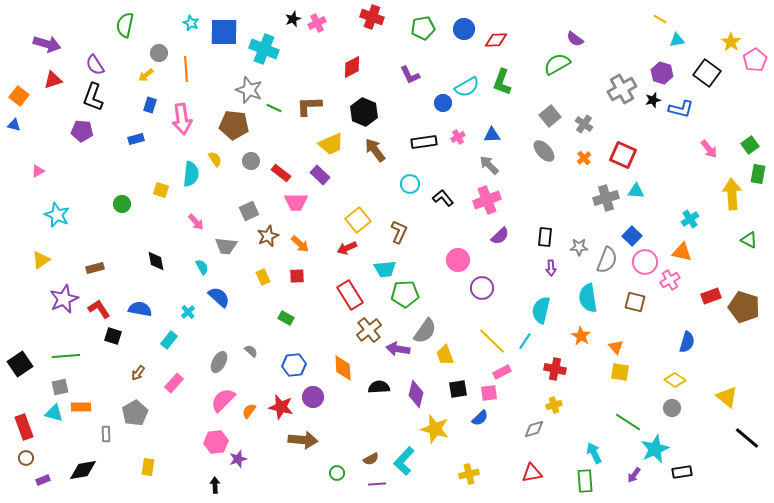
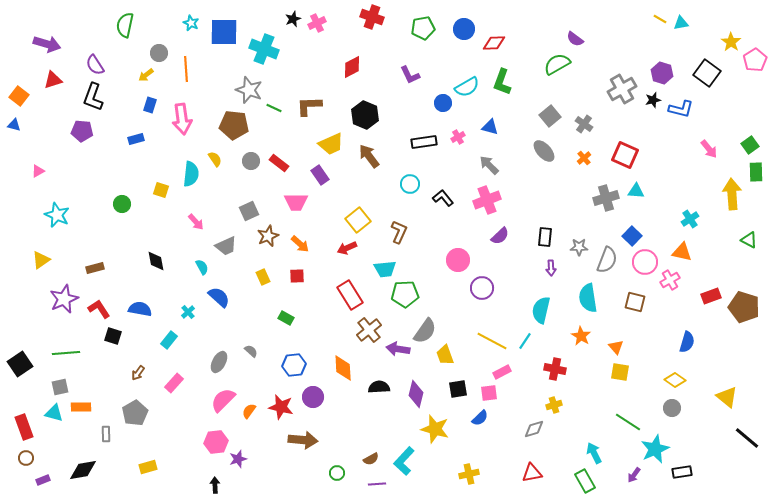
red diamond at (496, 40): moved 2 px left, 3 px down
cyan triangle at (677, 40): moved 4 px right, 17 px up
black hexagon at (364, 112): moved 1 px right, 3 px down
blue triangle at (492, 135): moved 2 px left, 8 px up; rotated 18 degrees clockwise
brown arrow at (375, 150): moved 6 px left, 6 px down
red square at (623, 155): moved 2 px right
red rectangle at (281, 173): moved 2 px left, 10 px up
green rectangle at (758, 174): moved 2 px left, 2 px up; rotated 12 degrees counterclockwise
purple rectangle at (320, 175): rotated 12 degrees clockwise
gray trapezoid at (226, 246): rotated 30 degrees counterclockwise
yellow line at (492, 341): rotated 16 degrees counterclockwise
green line at (66, 356): moved 3 px up
yellow rectangle at (148, 467): rotated 66 degrees clockwise
green rectangle at (585, 481): rotated 25 degrees counterclockwise
